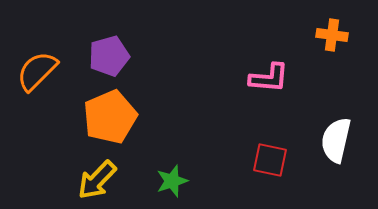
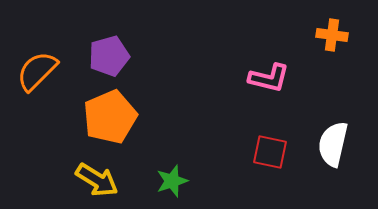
pink L-shape: rotated 9 degrees clockwise
white semicircle: moved 3 px left, 4 px down
red square: moved 8 px up
yellow arrow: rotated 102 degrees counterclockwise
